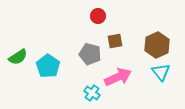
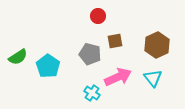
cyan triangle: moved 8 px left, 6 px down
